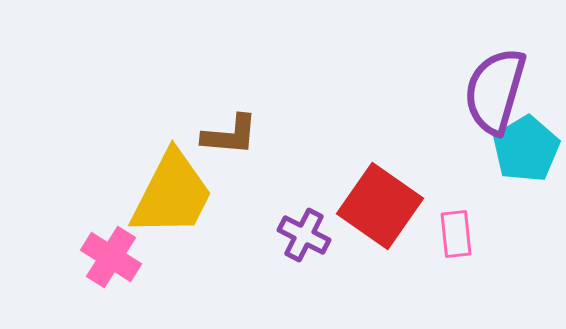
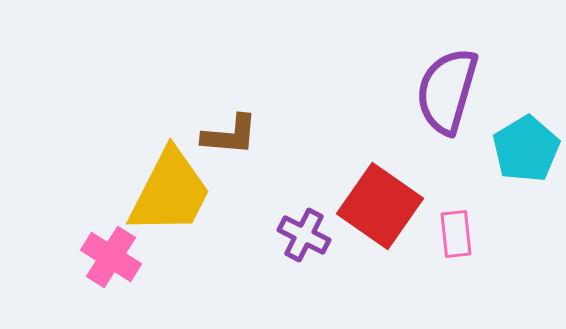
purple semicircle: moved 48 px left
yellow trapezoid: moved 2 px left, 2 px up
